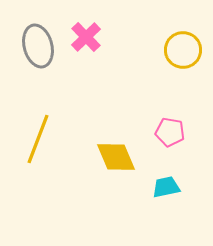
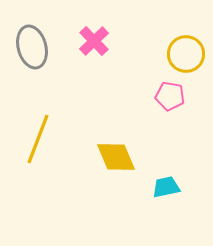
pink cross: moved 8 px right, 4 px down
gray ellipse: moved 6 px left, 1 px down
yellow circle: moved 3 px right, 4 px down
pink pentagon: moved 36 px up
